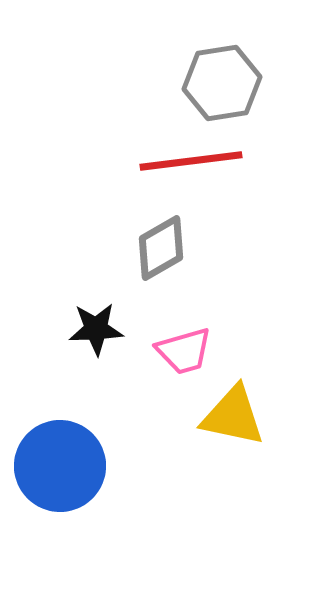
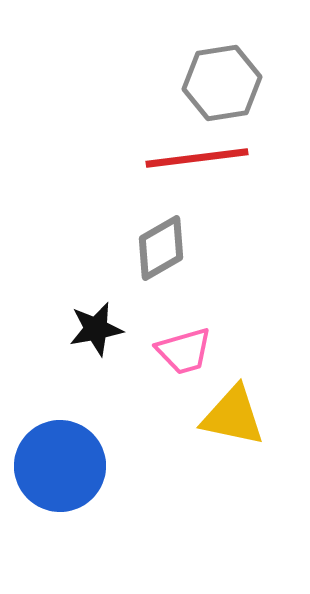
red line: moved 6 px right, 3 px up
black star: rotated 8 degrees counterclockwise
